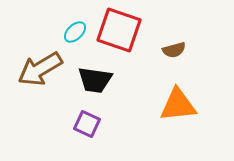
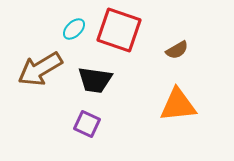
cyan ellipse: moved 1 px left, 3 px up
brown semicircle: moved 3 px right; rotated 15 degrees counterclockwise
